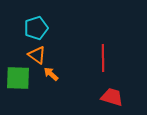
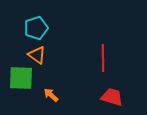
orange arrow: moved 21 px down
green square: moved 3 px right
